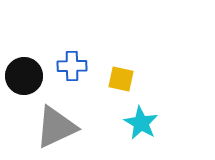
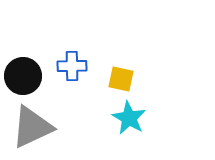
black circle: moved 1 px left
cyan star: moved 12 px left, 5 px up
gray triangle: moved 24 px left
